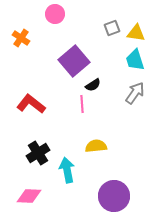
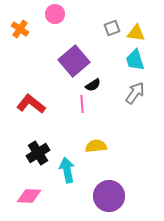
orange cross: moved 1 px left, 9 px up
purple circle: moved 5 px left
